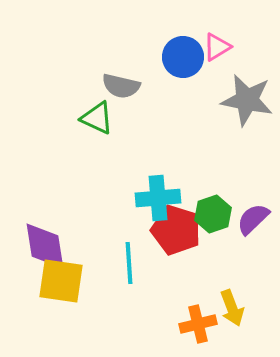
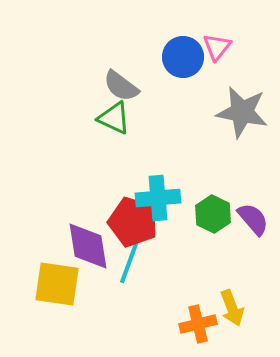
pink triangle: rotated 20 degrees counterclockwise
gray semicircle: rotated 24 degrees clockwise
gray star: moved 5 px left, 12 px down
green triangle: moved 17 px right
green hexagon: rotated 15 degrees counterclockwise
purple semicircle: rotated 93 degrees clockwise
red pentagon: moved 43 px left, 8 px up
purple diamond: moved 43 px right
cyan line: rotated 24 degrees clockwise
yellow square: moved 4 px left, 3 px down
